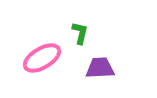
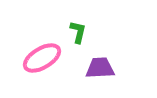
green L-shape: moved 2 px left, 1 px up
